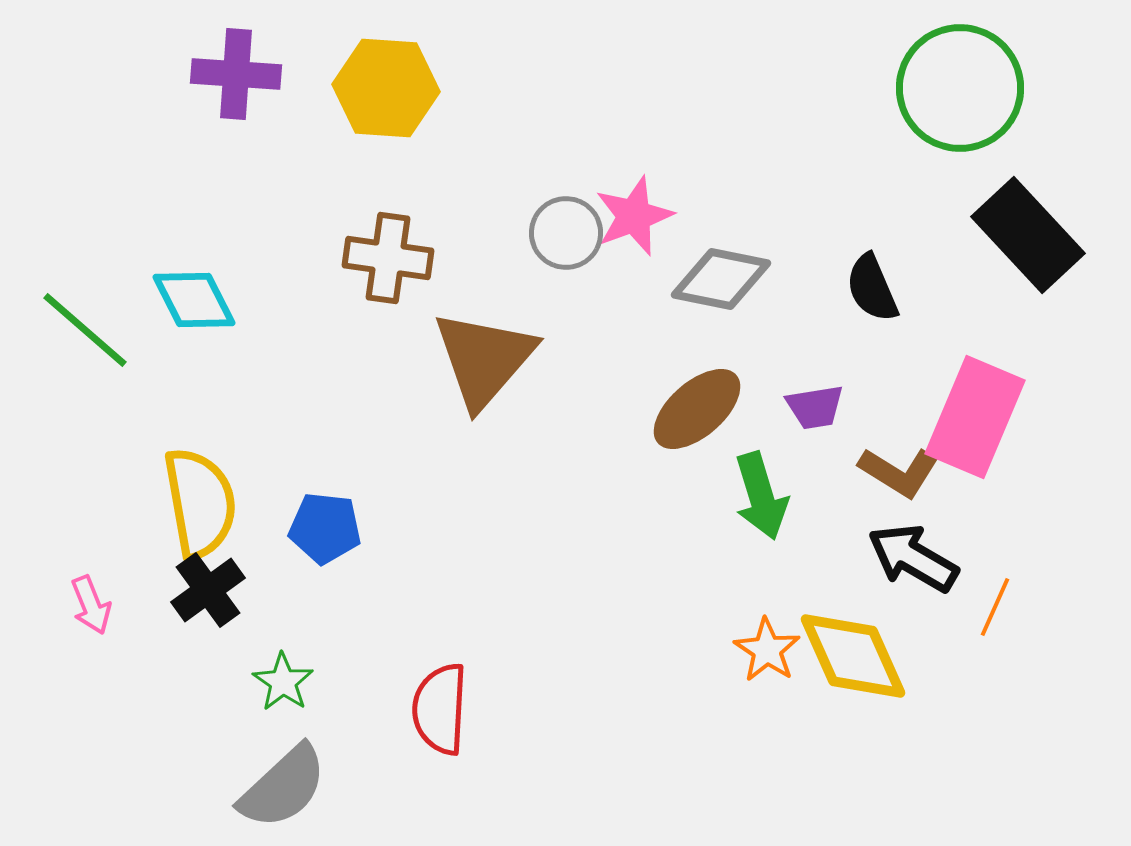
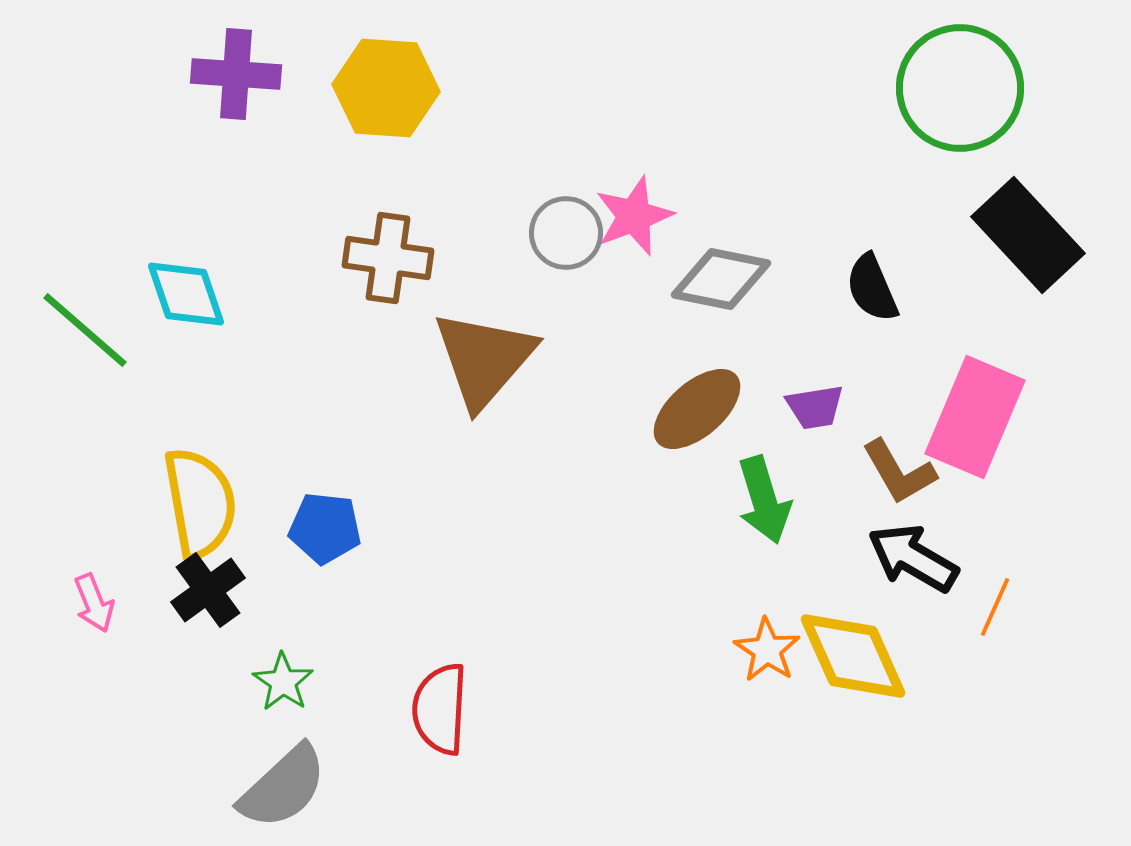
cyan diamond: moved 8 px left, 6 px up; rotated 8 degrees clockwise
brown L-shape: rotated 28 degrees clockwise
green arrow: moved 3 px right, 4 px down
pink arrow: moved 3 px right, 2 px up
